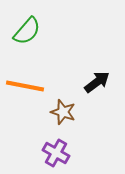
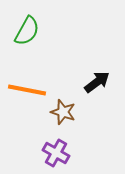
green semicircle: rotated 12 degrees counterclockwise
orange line: moved 2 px right, 4 px down
